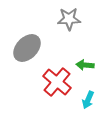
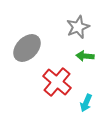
gray star: moved 9 px right, 8 px down; rotated 20 degrees counterclockwise
green arrow: moved 9 px up
cyan arrow: moved 2 px left, 3 px down
